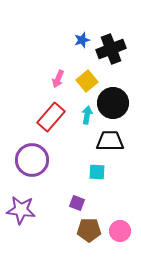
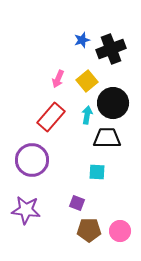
black trapezoid: moved 3 px left, 3 px up
purple star: moved 5 px right
